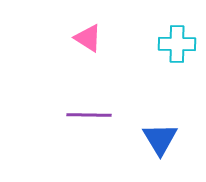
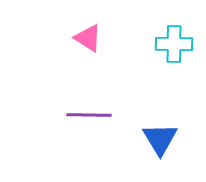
cyan cross: moved 3 px left
